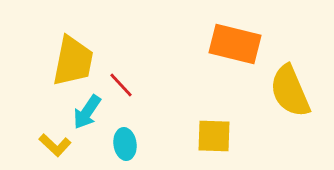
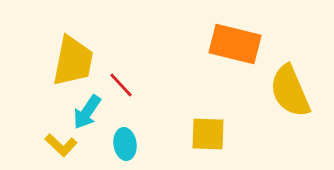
yellow square: moved 6 px left, 2 px up
yellow L-shape: moved 6 px right
